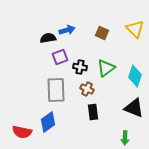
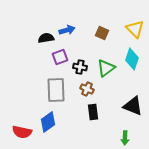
black semicircle: moved 2 px left
cyan diamond: moved 3 px left, 17 px up
black triangle: moved 1 px left, 2 px up
